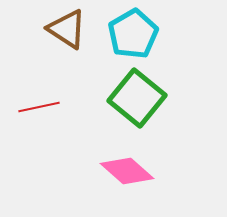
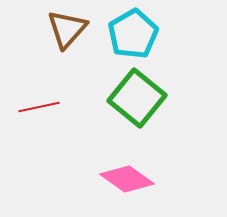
brown triangle: rotated 39 degrees clockwise
pink diamond: moved 8 px down; rotated 6 degrees counterclockwise
